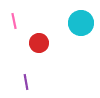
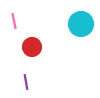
cyan circle: moved 1 px down
red circle: moved 7 px left, 4 px down
